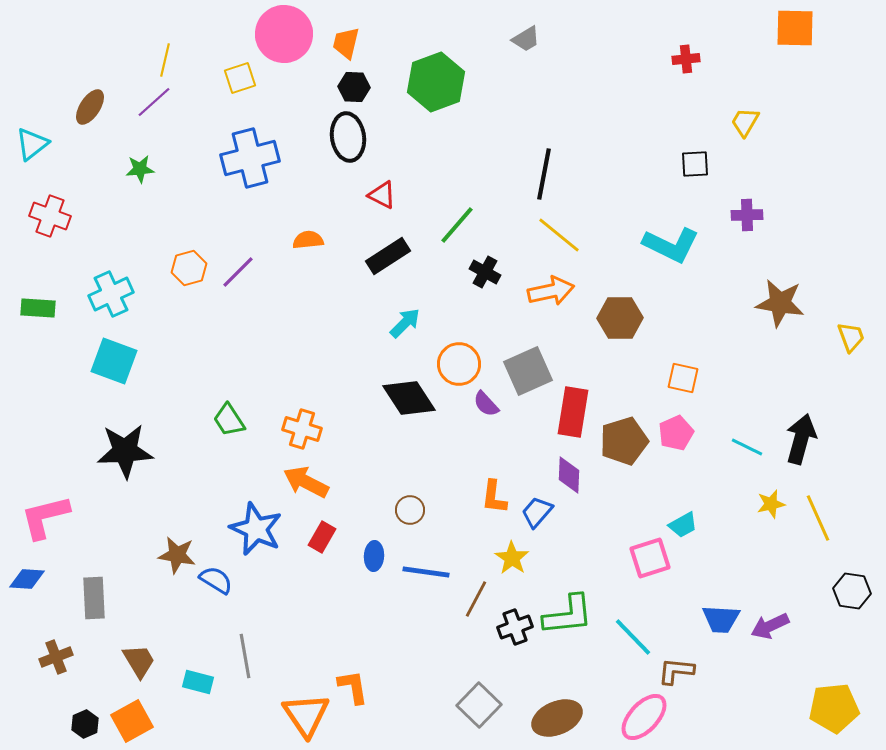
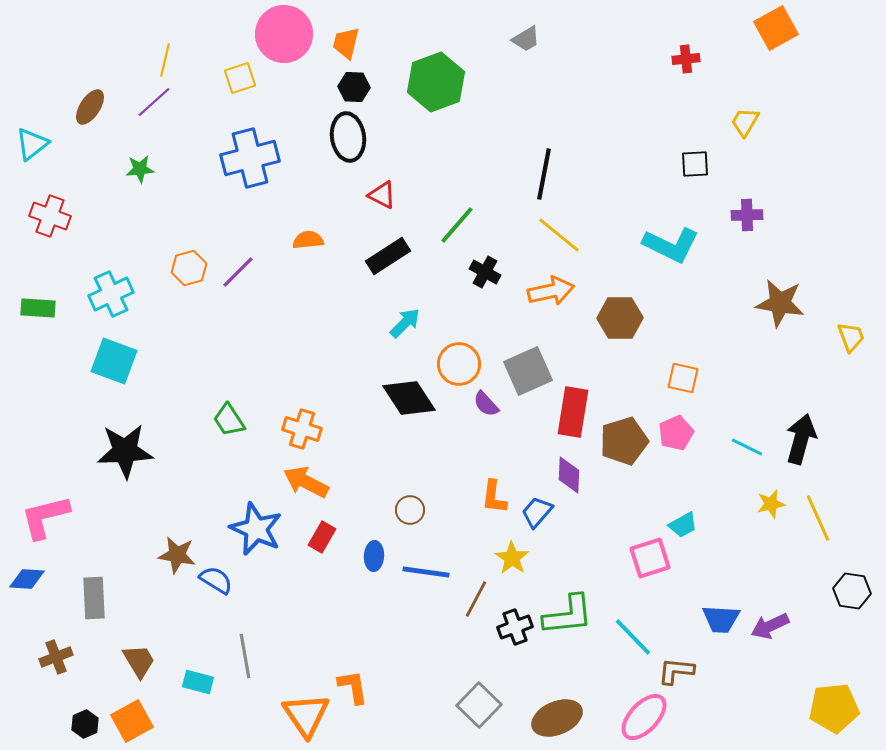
orange square at (795, 28): moved 19 px left; rotated 30 degrees counterclockwise
